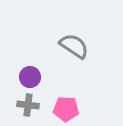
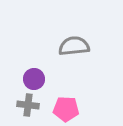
gray semicircle: rotated 40 degrees counterclockwise
purple circle: moved 4 px right, 2 px down
